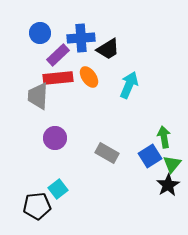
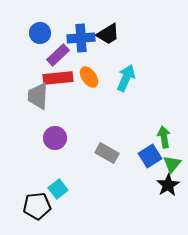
black trapezoid: moved 15 px up
cyan arrow: moved 3 px left, 7 px up
